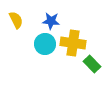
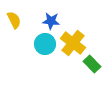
yellow semicircle: moved 2 px left
yellow cross: rotated 30 degrees clockwise
